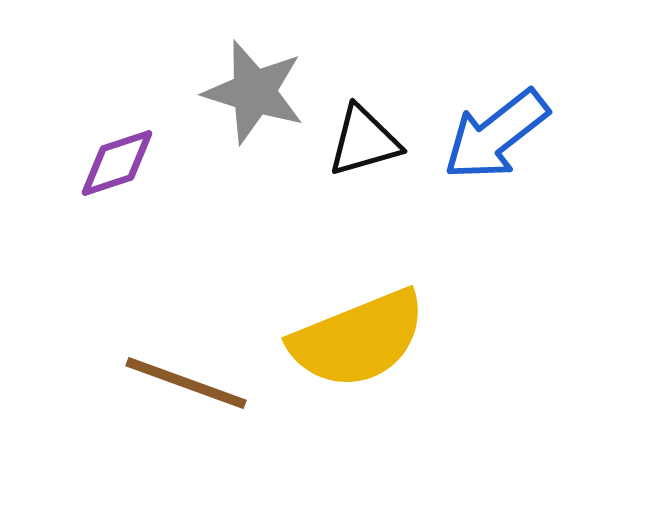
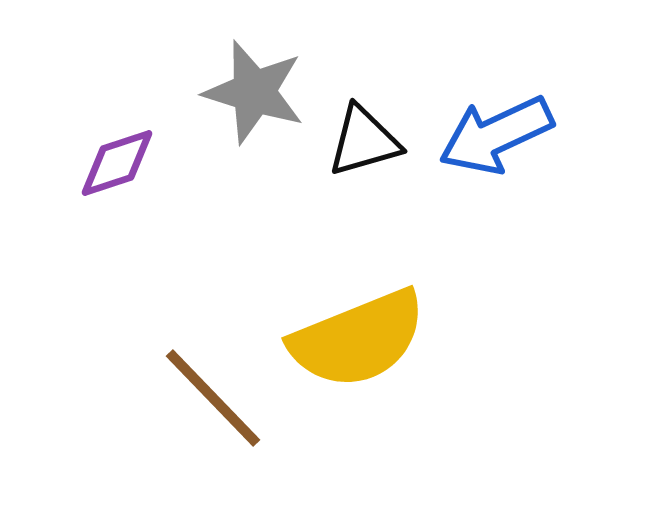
blue arrow: rotated 13 degrees clockwise
brown line: moved 27 px right, 15 px down; rotated 26 degrees clockwise
